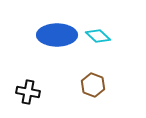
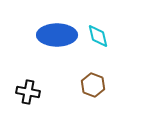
cyan diamond: rotated 35 degrees clockwise
